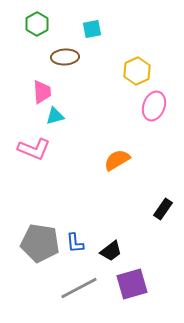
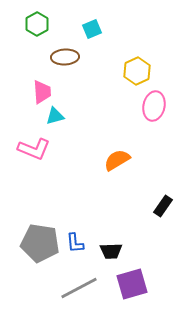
cyan square: rotated 12 degrees counterclockwise
pink ellipse: rotated 8 degrees counterclockwise
black rectangle: moved 3 px up
black trapezoid: rotated 35 degrees clockwise
